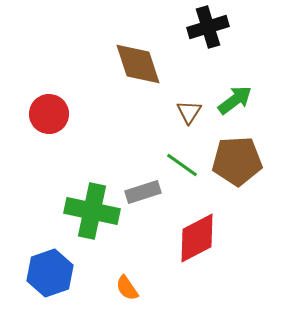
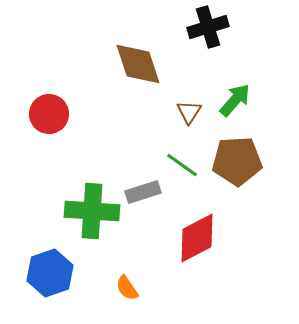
green arrow: rotated 12 degrees counterclockwise
green cross: rotated 8 degrees counterclockwise
